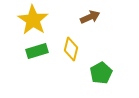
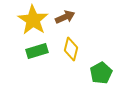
brown arrow: moved 25 px left
